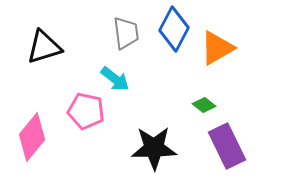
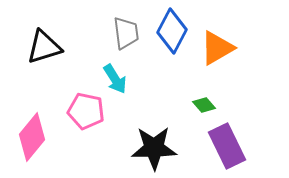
blue diamond: moved 2 px left, 2 px down
cyan arrow: rotated 20 degrees clockwise
green diamond: rotated 10 degrees clockwise
